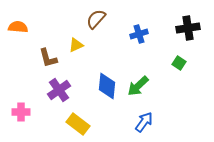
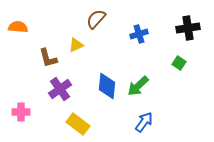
purple cross: moved 1 px right, 1 px up
